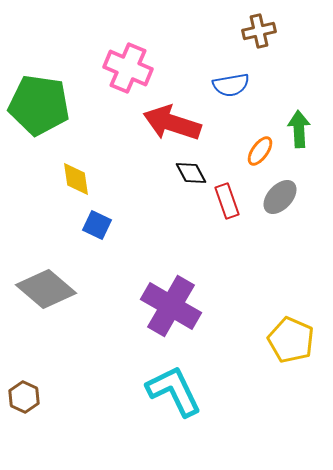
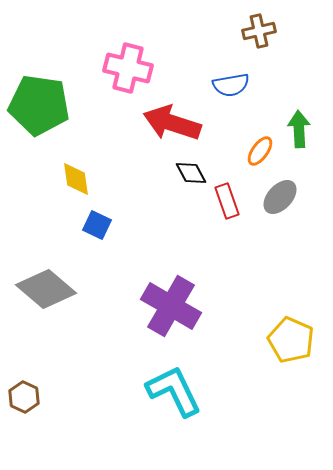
pink cross: rotated 9 degrees counterclockwise
